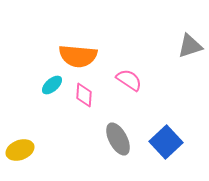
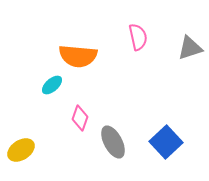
gray triangle: moved 2 px down
pink semicircle: moved 9 px right, 43 px up; rotated 44 degrees clockwise
pink diamond: moved 4 px left, 23 px down; rotated 15 degrees clockwise
gray ellipse: moved 5 px left, 3 px down
yellow ellipse: moved 1 px right; rotated 12 degrees counterclockwise
